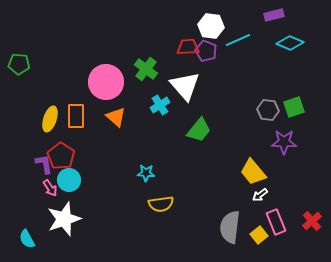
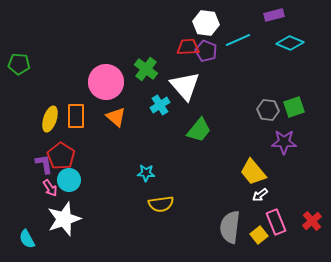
white hexagon: moved 5 px left, 3 px up
